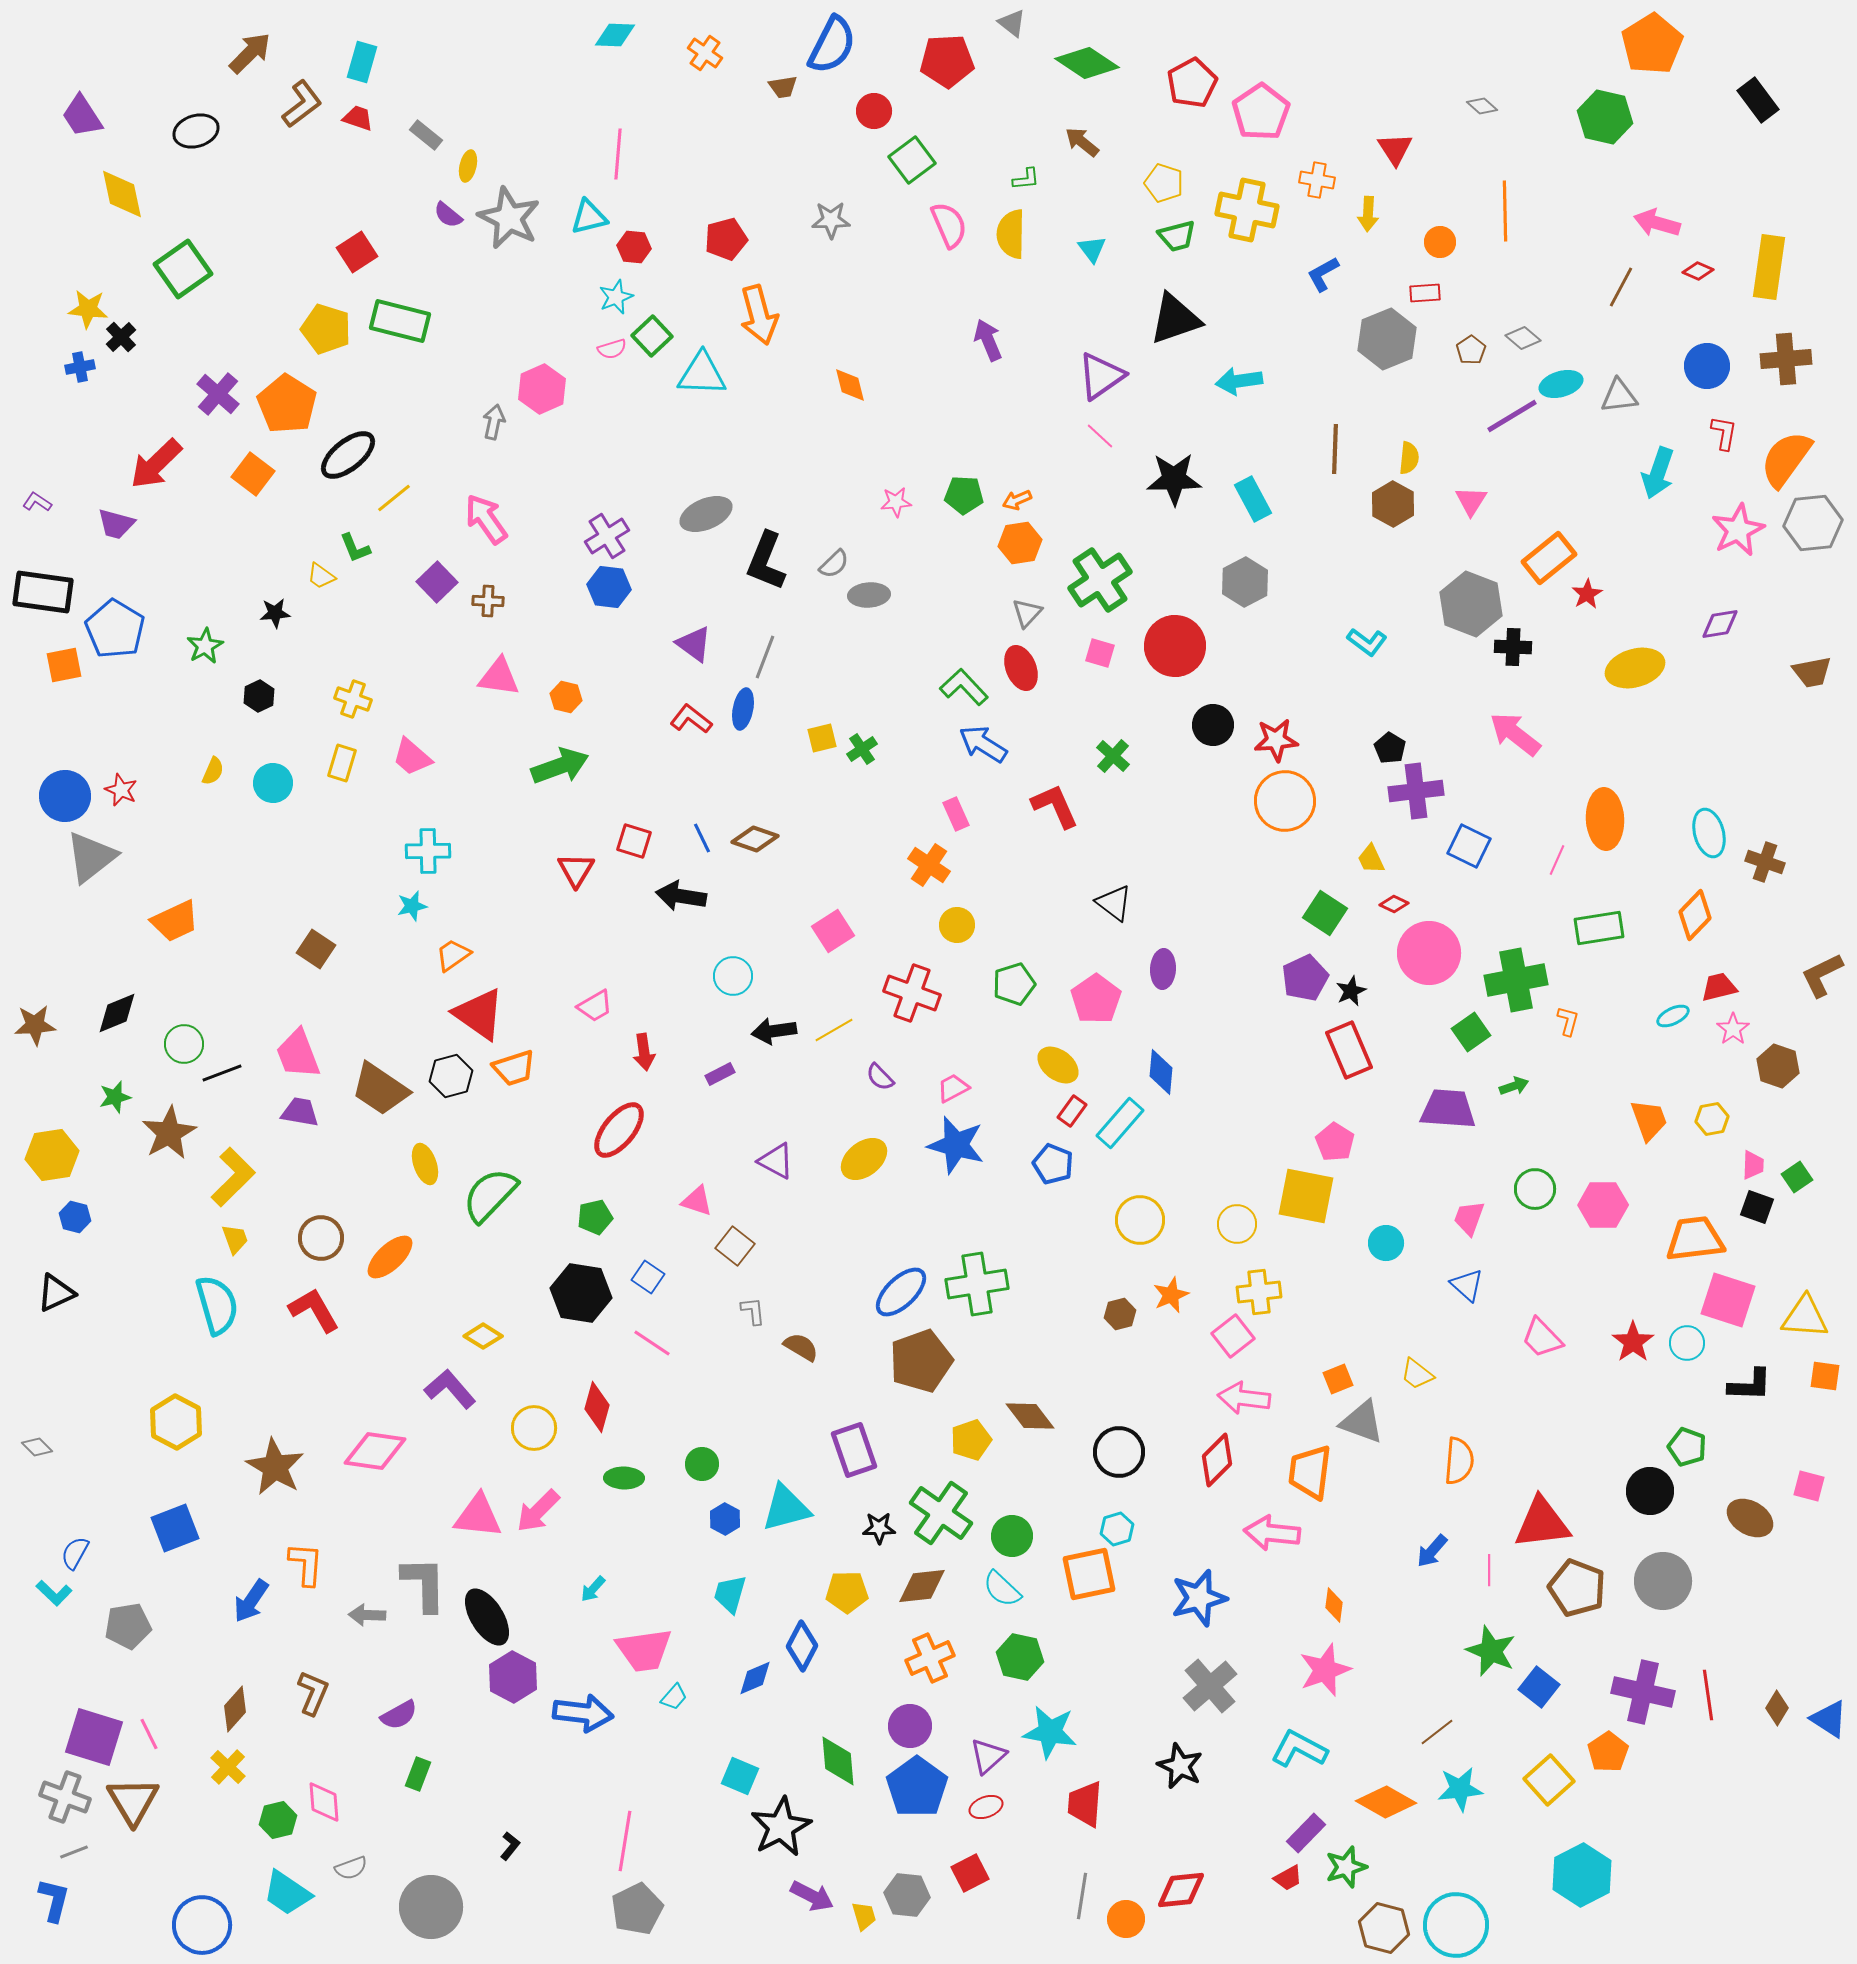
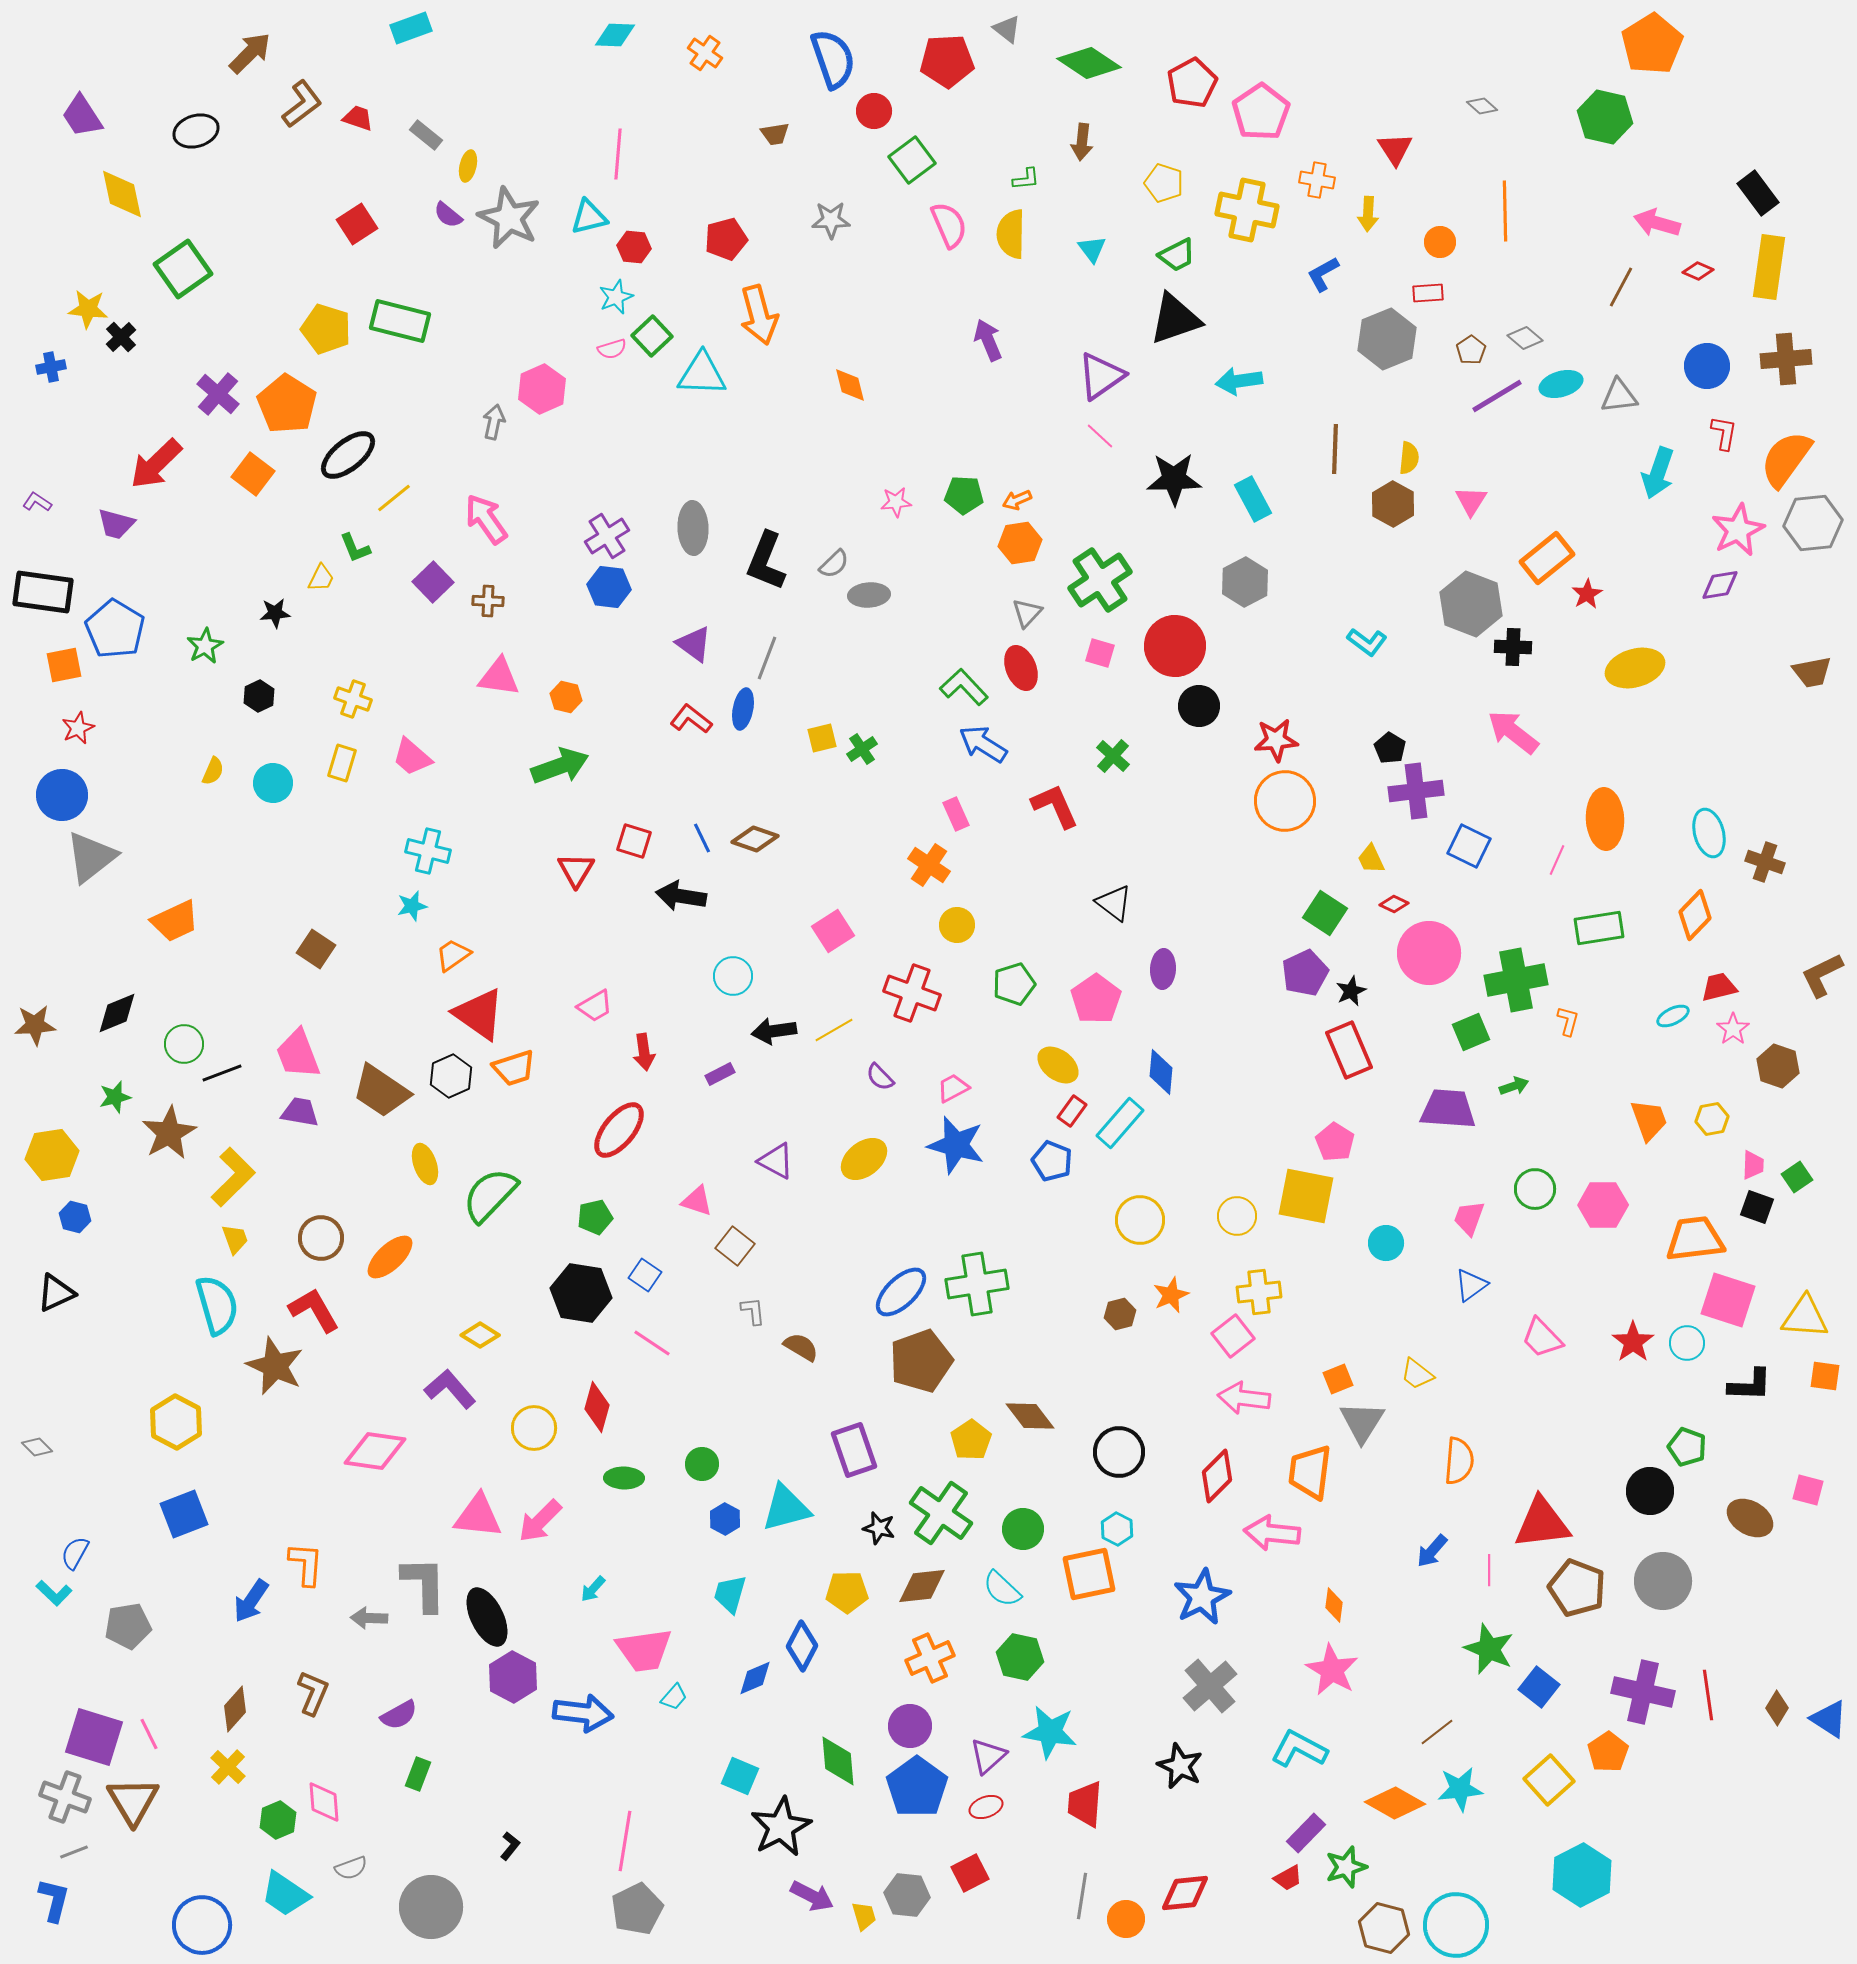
gray triangle at (1012, 23): moved 5 px left, 6 px down
blue semicircle at (832, 45): moved 1 px right, 14 px down; rotated 46 degrees counterclockwise
cyan rectangle at (362, 62): moved 49 px right, 34 px up; rotated 54 degrees clockwise
green diamond at (1087, 63): moved 2 px right
brown trapezoid at (783, 87): moved 8 px left, 47 px down
black rectangle at (1758, 100): moved 93 px down
brown arrow at (1082, 142): rotated 123 degrees counterclockwise
green trapezoid at (1177, 236): moved 19 px down; rotated 12 degrees counterclockwise
red square at (357, 252): moved 28 px up
red rectangle at (1425, 293): moved 3 px right
gray diamond at (1523, 338): moved 2 px right
blue cross at (80, 367): moved 29 px left
purple line at (1512, 416): moved 15 px left, 20 px up
gray ellipse at (706, 514): moved 13 px left, 14 px down; rotated 69 degrees counterclockwise
orange rectangle at (1549, 558): moved 2 px left
yellow trapezoid at (321, 576): moved 2 px down; rotated 100 degrees counterclockwise
purple square at (437, 582): moved 4 px left
purple diamond at (1720, 624): moved 39 px up
gray line at (765, 657): moved 2 px right, 1 px down
black circle at (1213, 725): moved 14 px left, 19 px up
pink arrow at (1515, 734): moved 2 px left, 2 px up
red star at (121, 790): moved 43 px left, 62 px up; rotated 24 degrees clockwise
blue circle at (65, 796): moved 3 px left, 1 px up
cyan cross at (428, 851): rotated 15 degrees clockwise
purple pentagon at (1305, 978): moved 5 px up
green square at (1471, 1032): rotated 12 degrees clockwise
black hexagon at (451, 1076): rotated 9 degrees counterclockwise
brown trapezoid at (380, 1089): moved 1 px right, 2 px down
blue pentagon at (1053, 1164): moved 1 px left, 3 px up
yellow circle at (1237, 1224): moved 8 px up
blue square at (648, 1277): moved 3 px left, 2 px up
blue triangle at (1467, 1285): moved 4 px right; rotated 42 degrees clockwise
yellow diamond at (483, 1336): moved 3 px left, 1 px up
gray triangle at (1362, 1422): rotated 42 degrees clockwise
yellow pentagon at (971, 1440): rotated 15 degrees counterclockwise
red diamond at (1217, 1460): moved 16 px down
brown star at (275, 1467): moved 101 px up; rotated 6 degrees counterclockwise
pink square at (1809, 1486): moved 1 px left, 4 px down
pink arrow at (538, 1511): moved 2 px right, 10 px down
blue square at (175, 1528): moved 9 px right, 14 px up
black star at (879, 1528): rotated 16 degrees clockwise
cyan hexagon at (1117, 1529): rotated 16 degrees counterclockwise
green circle at (1012, 1536): moved 11 px right, 7 px up
blue star at (1199, 1598): moved 3 px right, 1 px up; rotated 12 degrees counterclockwise
gray arrow at (367, 1615): moved 2 px right, 3 px down
black ellipse at (487, 1617): rotated 6 degrees clockwise
green star at (1491, 1651): moved 2 px left, 2 px up
pink star at (1325, 1670): moved 7 px right; rotated 22 degrees counterclockwise
orange diamond at (1386, 1802): moved 9 px right, 1 px down
green hexagon at (278, 1820): rotated 9 degrees counterclockwise
red diamond at (1181, 1890): moved 4 px right, 3 px down
cyan trapezoid at (287, 1893): moved 2 px left, 1 px down
